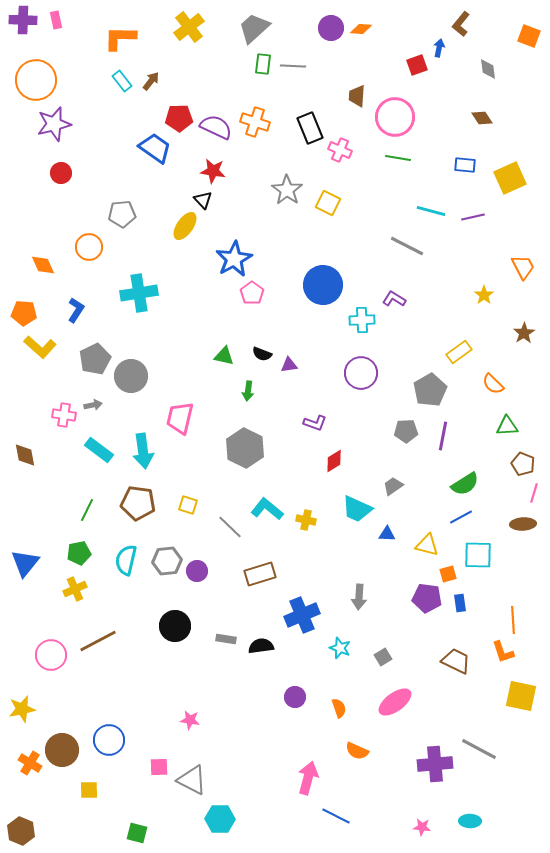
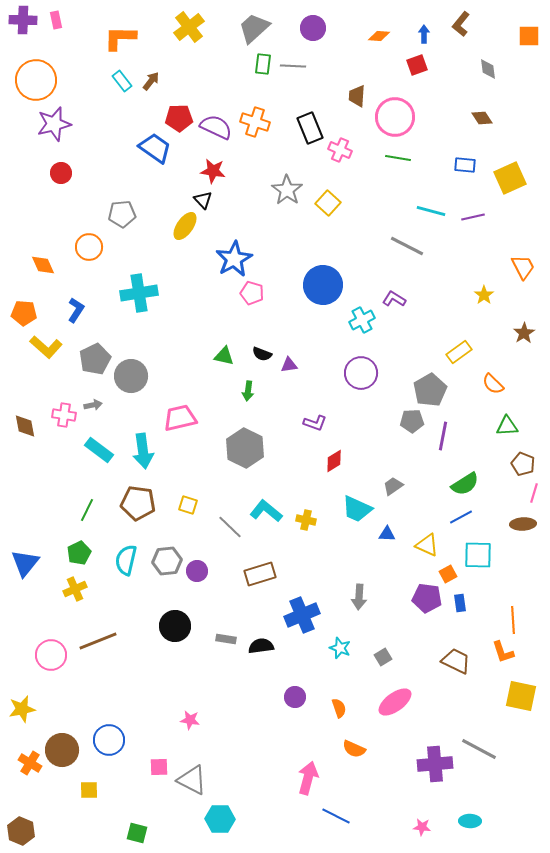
purple circle at (331, 28): moved 18 px left
orange diamond at (361, 29): moved 18 px right, 7 px down
orange square at (529, 36): rotated 20 degrees counterclockwise
blue arrow at (439, 48): moved 15 px left, 14 px up; rotated 12 degrees counterclockwise
yellow square at (328, 203): rotated 15 degrees clockwise
pink pentagon at (252, 293): rotated 20 degrees counterclockwise
cyan cross at (362, 320): rotated 25 degrees counterclockwise
yellow L-shape at (40, 347): moved 6 px right
pink trapezoid at (180, 418): rotated 64 degrees clockwise
gray pentagon at (406, 431): moved 6 px right, 10 px up
brown diamond at (25, 455): moved 29 px up
cyan L-shape at (267, 509): moved 1 px left, 2 px down
yellow triangle at (427, 545): rotated 10 degrees clockwise
green pentagon at (79, 553): rotated 15 degrees counterclockwise
orange square at (448, 574): rotated 12 degrees counterclockwise
brown line at (98, 641): rotated 6 degrees clockwise
orange semicircle at (357, 751): moved 3 px left, 2 px up
